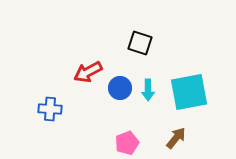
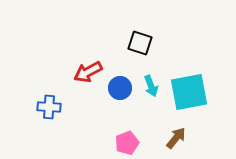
cyan arrow: moved 3 px right, 4 px up; rotated 20 degrees counterclockwise
blue cross: moved 1 px left, 2 px up
